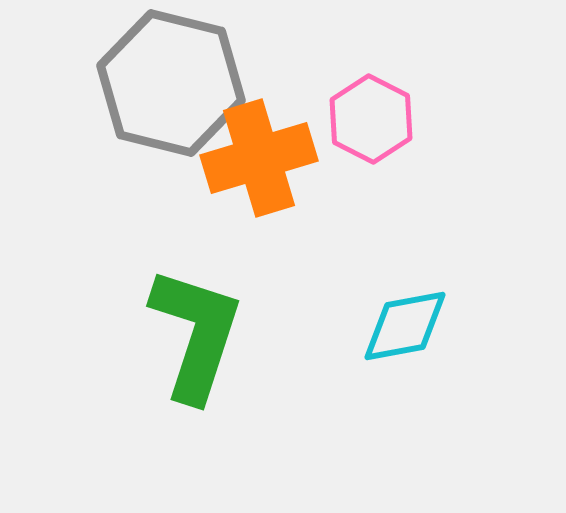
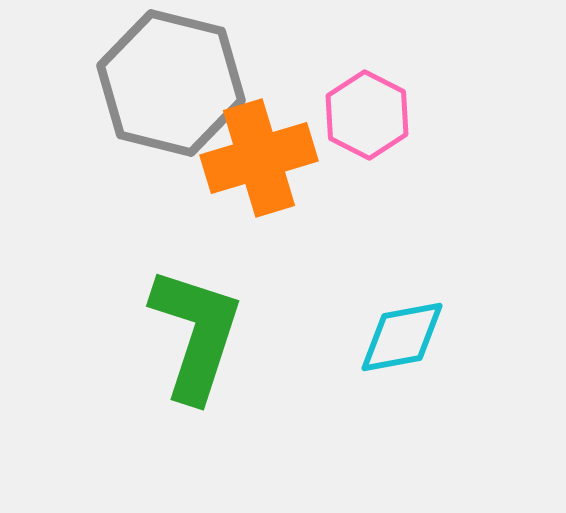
pink hexagon: moved 4 px left, 4 px up
cyan diamond: moved 3 px left, 11 px down
